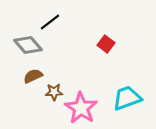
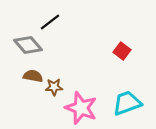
red square: moved 16 px right, 7 px down
brown semicircle: rotated 36 degrees clockwise
brown star: moved 5 px up
cyan trapezoid: moved 5 px down
pink star: rotated 12 degrees counterclockwise
